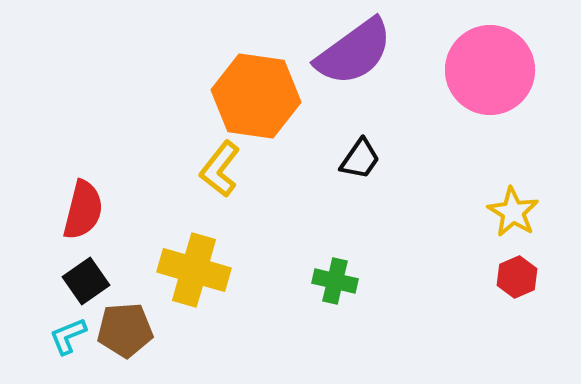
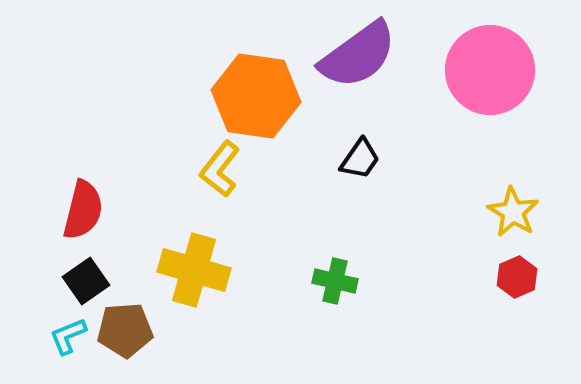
purple semicircle: moved 4 px right, 3 px down
